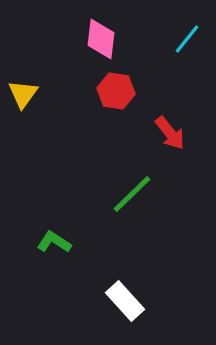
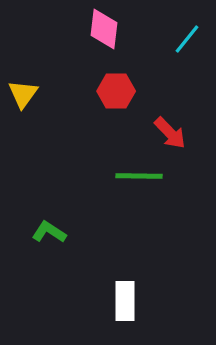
pink diamond: moved 3 px right, 10 px up
red hexagon: rotated 9 degrees counterclockwise
red arrow: rotated 6 degrees counterclockwise
green line: moved 7 px right, 18 px up; rotated 45 degrees clockwise
green L-shape: moved 5 px left, 10 px up
white rectangle: rotated 42 degrees clockwise
